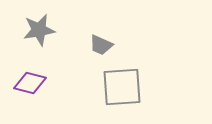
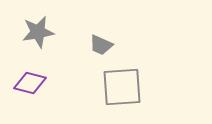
gray star: moved 1 px left, 2 px down
